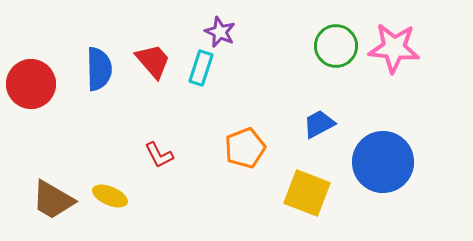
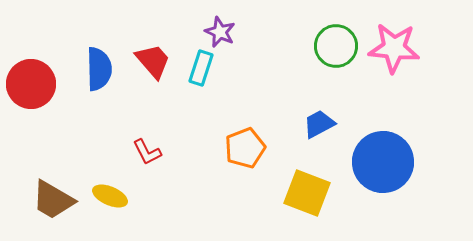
red L-shape: moved 12 px left, 3 px up
